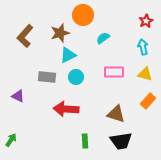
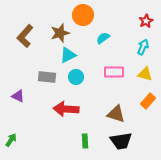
cyan arrow: rotated 35 degrees clockwise
